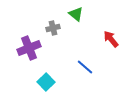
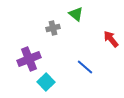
purple cross: moved 11 px down
